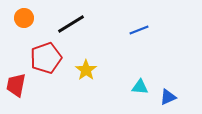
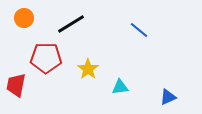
blue line: rotated 60 degrees clockwise
red pentagon: rotated 20 degrees clockwise
yellow star: moved 2 px right, 1 px up
cyan triangle: moved 20 px left; rotated 12 degrees counterclockwise
